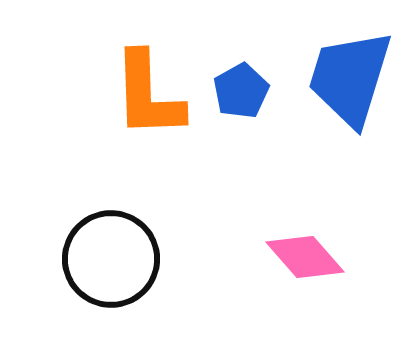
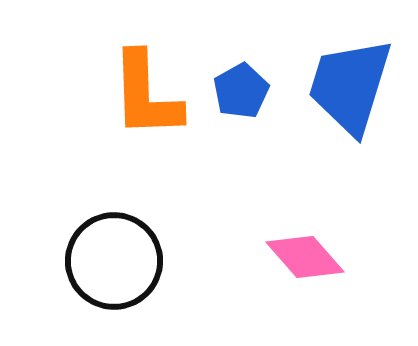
blue trapezoid: moved 8 px down
orange L-shape: moved 2 px left
black circle: moved 3 px right, 2 px down
